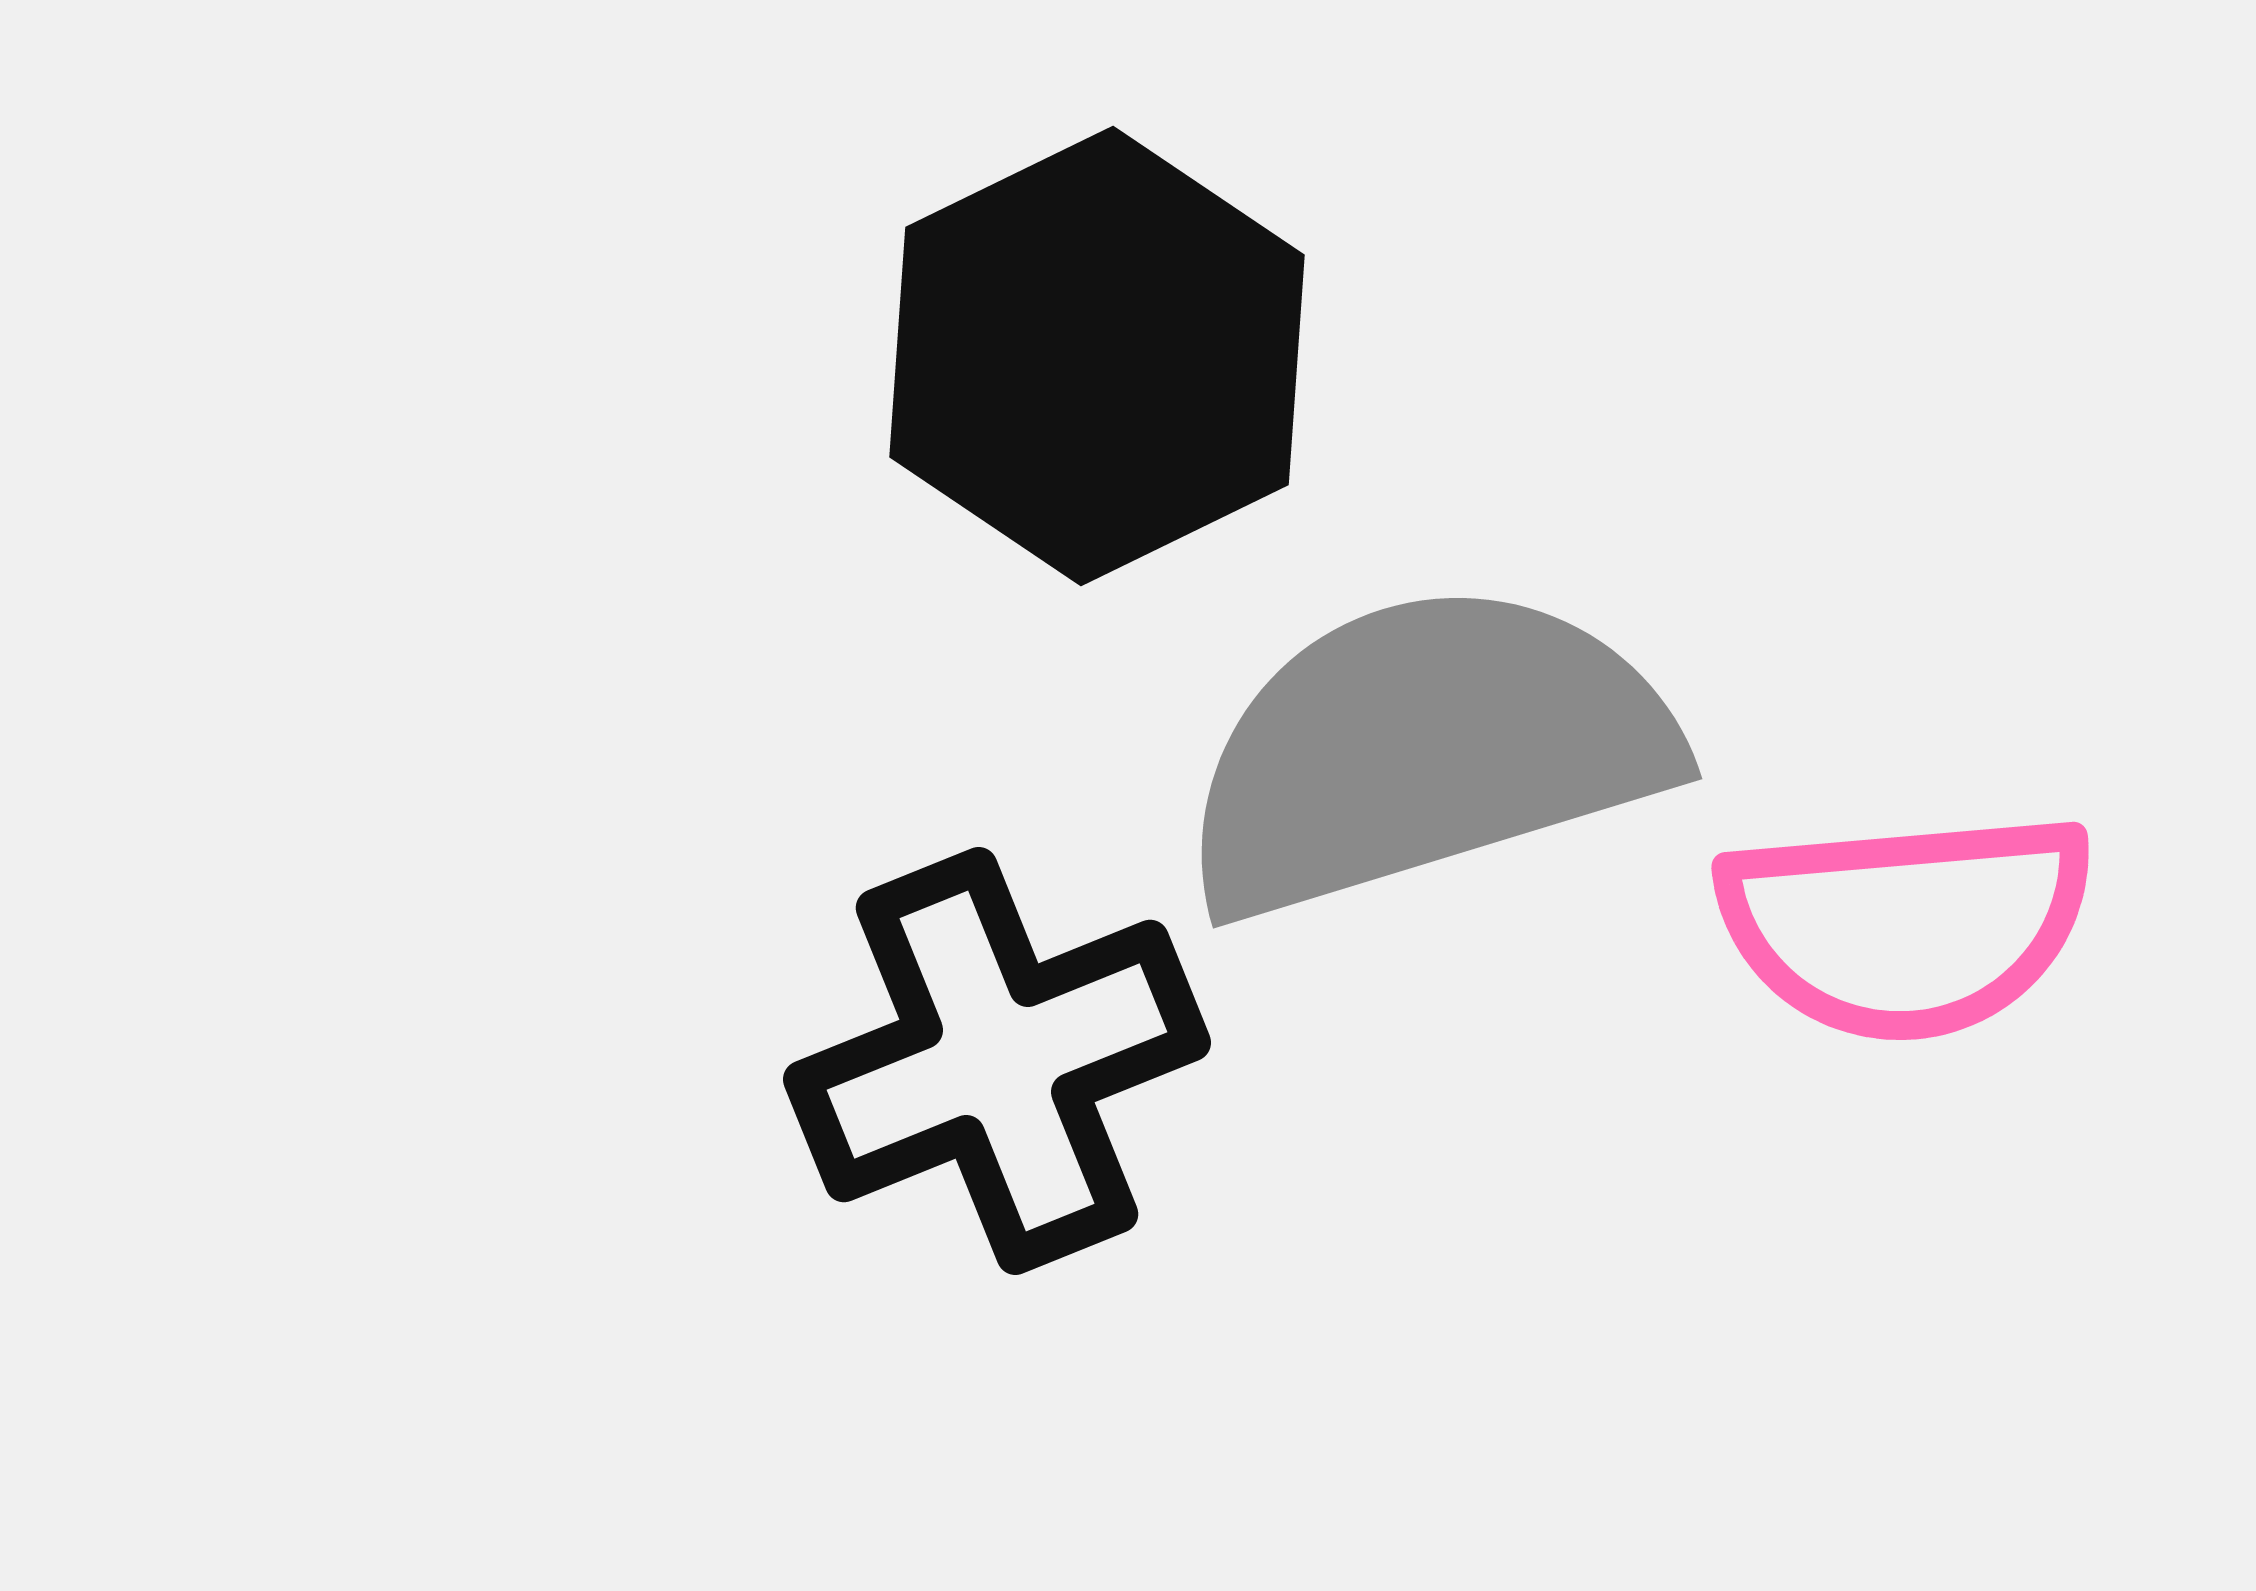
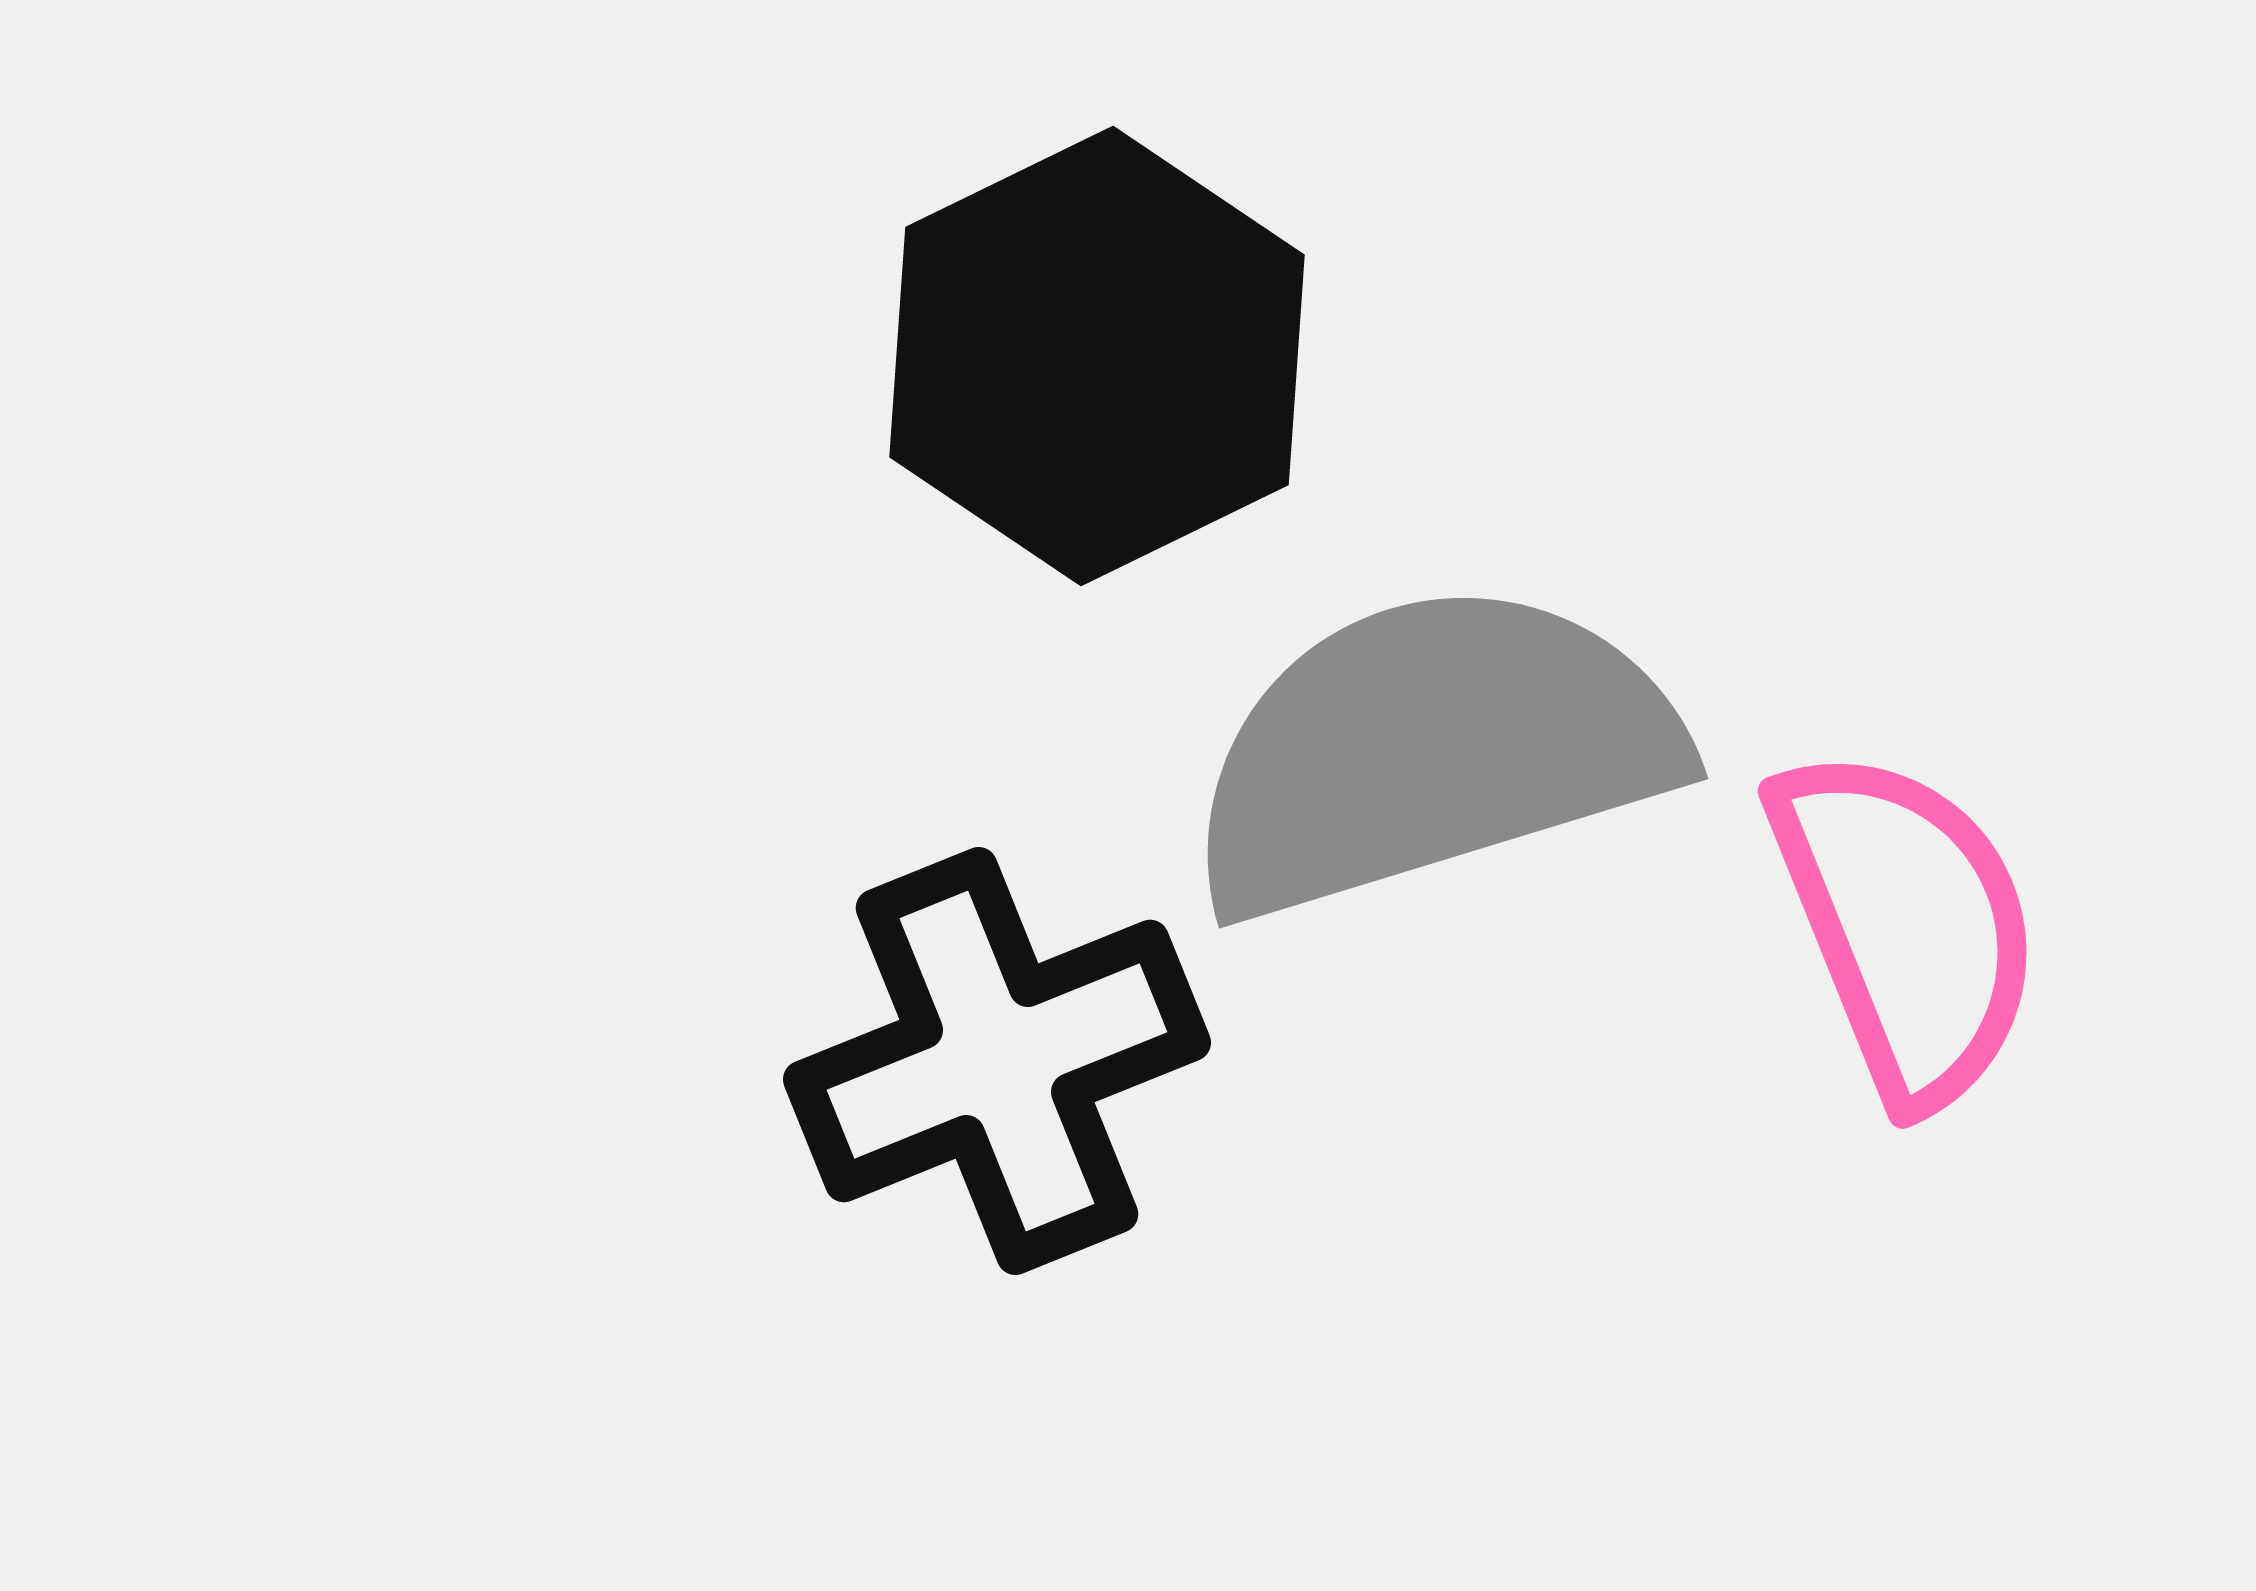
gray semicircle: moved 6 px right
pink semicircle: rotated 107 degrees counterclockwise
